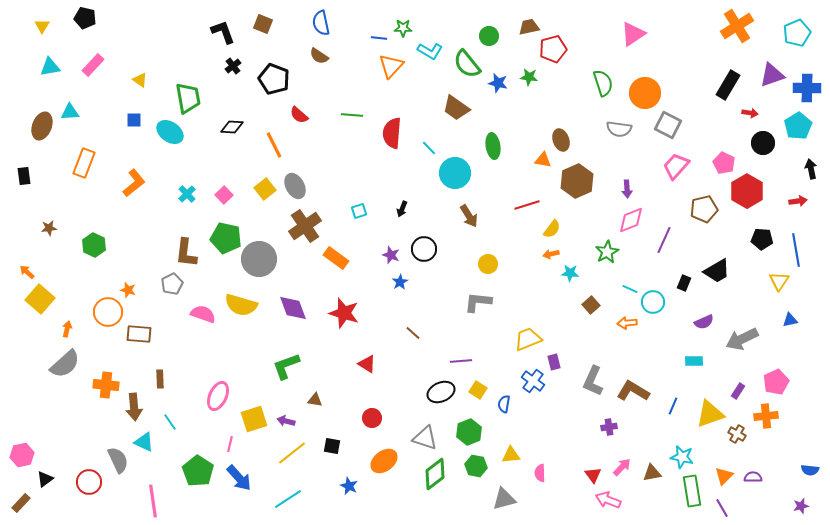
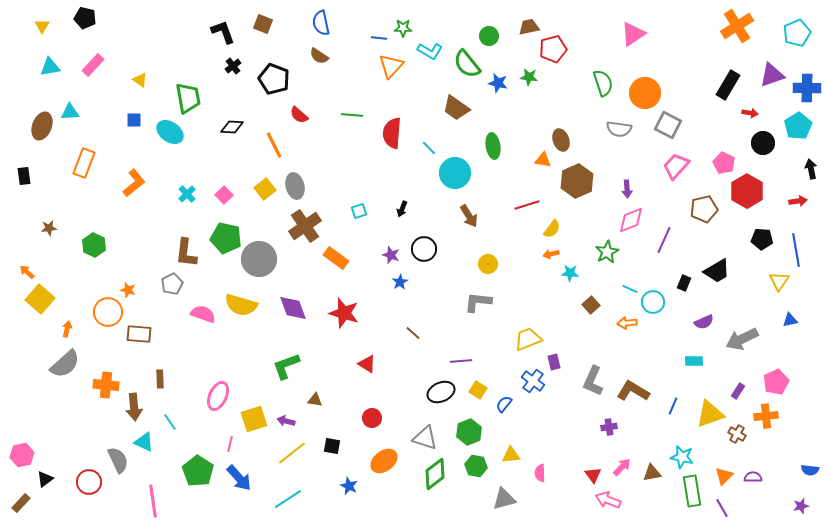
gray ellipse at (295, 186): rotated 15 degrees clockwise
blue semicircle at (504, 404): rotated 30 degrees clockwise
